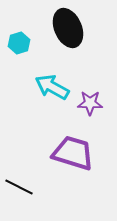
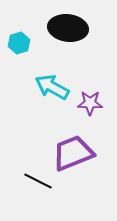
black ellipse: rotated 60 degrees counterclockwise
purple trapezoid: rotated 39 degrees counterclockwise
black line: moved 19 px right, 6 px up
